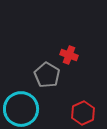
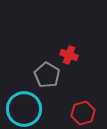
cyan circle: moved 3 px right
red hexagon: rotated 10 degrees clockwise
